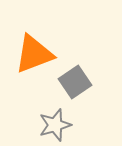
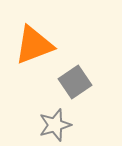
orange triangle: moved 9 px up
